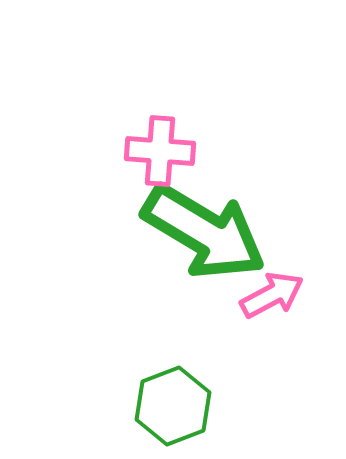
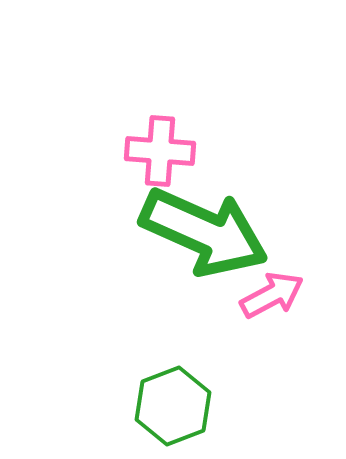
green arrow: rotated 7 degrees counterclockwise
